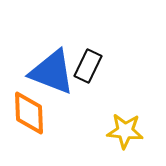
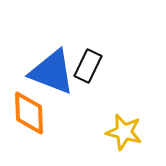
yellow star: moved 1 px left, 1 px down; rotated 9 degrees clockwise
